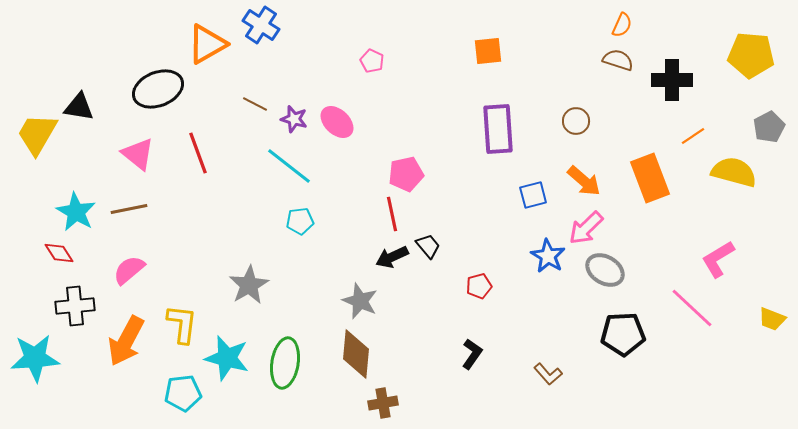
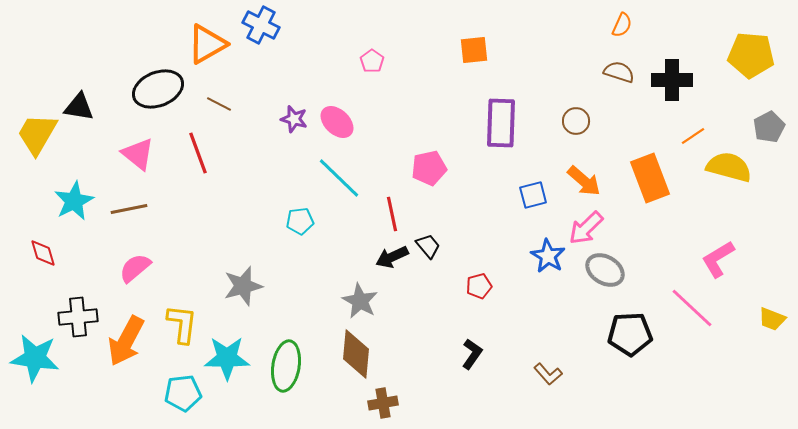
blue cross at (261, 25): rotated 6 degrees counterclockwise
orange square at (488, 51): moved 14 px left, 1 px up
brown semicircle at (618, 60): moved 1 px right, 12 px down
pink pentagon at (372, 61): rotated 10 degrees clockwise
brown line at (255, 104): moved 36 px left
purple rectangle at (498, 129): moved 3 px right, 6 px up; rotated 6 degrees clockwise
cyan line at (289, 166): moved 50 px right, 12 px down; rotated 6 degrees clockwise
yellow semicircle at (734, 172): moved 5 px left, 5 px up
pink pentagon at (406, 174): moved 23 px right, 6 px up
cyan star at (76, 212): moved 2 px left, 11 px up; rotated 15 degrees clockwise
red diamond at (59, 253): moved 16 px left; rotated 16 degrees clockwise
pink semicircle at (129, 270): moved 6 px right, 2 px up
gray star at (249, 285): moved 6 px left, 1 px down; rotated 15 degrees clockwise
gray star at (360, 301): rotated 6 degrees clockwise
black cross at (75, 306): moved 3 px right, 11 px down
black pentagon at (623, 334): moved 7 px right
cyan star at (35, 358): rotated 12 degrees clockwise
cyan star at (227, 358): rotated 15 degrees counterclockwise
green ellipse at (285, 363): moved 1 px right, 3 px down
